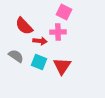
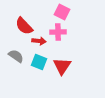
pink square: moved 2 px left
red arrow: moved 1 px left
